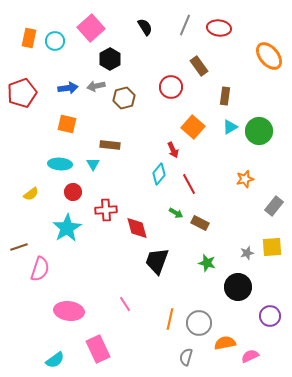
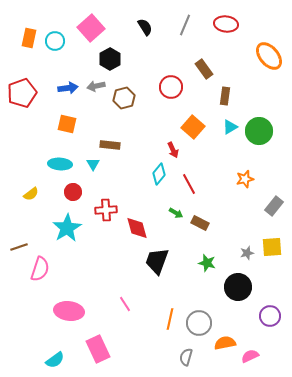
red ellipse at (219, 28): moved 7 px right, 4 px up
brown rectangle at (199, 66): moved 5 px right, 3 px down
